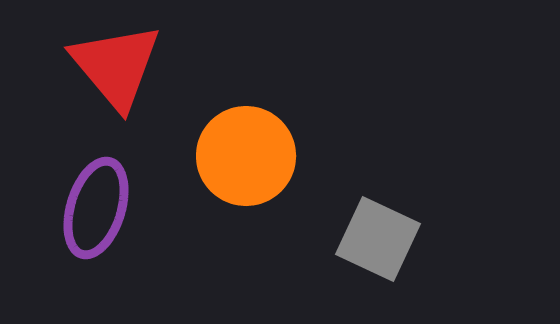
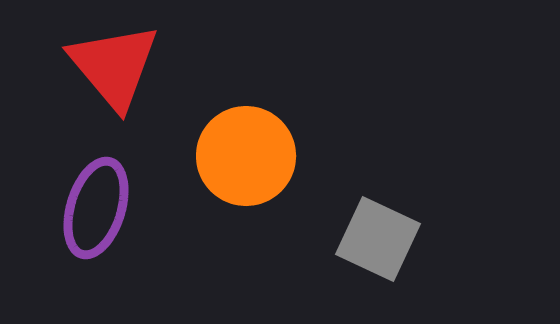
red triangle: moved 2 px left
